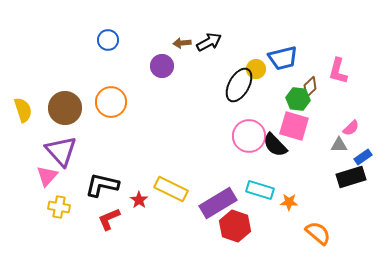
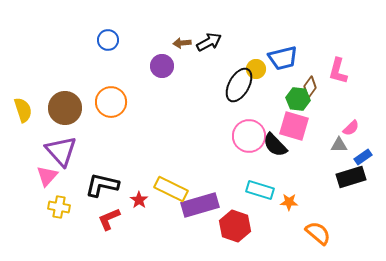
brown diamond: rotated 10 degrees counterclockwise
purple rectangle: moved 18 px left, 2 px down; rotated 15 degrees clockwise
